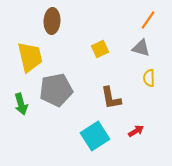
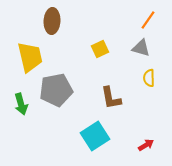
red arrow: moved 10 px right, 14 px down
